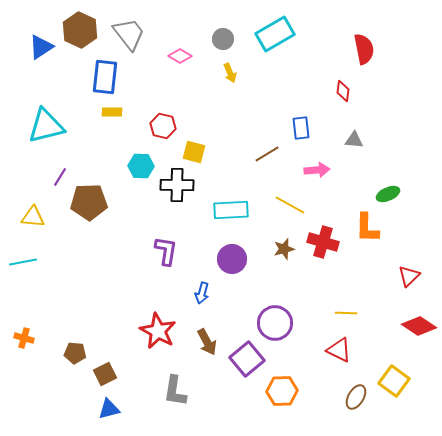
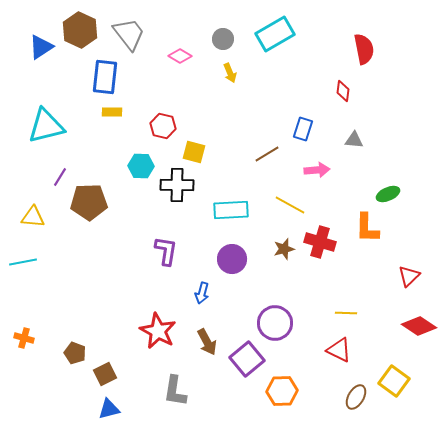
blue rectangle at (301, 128): moved 2 px right, 1 px down; rotated 25 degrees clockwise
red cross at (323, 242): moved 3 px left
brown pentagon at (75, 353): rotated 15 degrees clockwise
